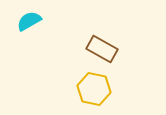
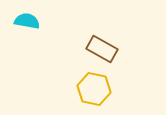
cyan semicircle: moved 2 px left; rotated 40 degrees clockwise
